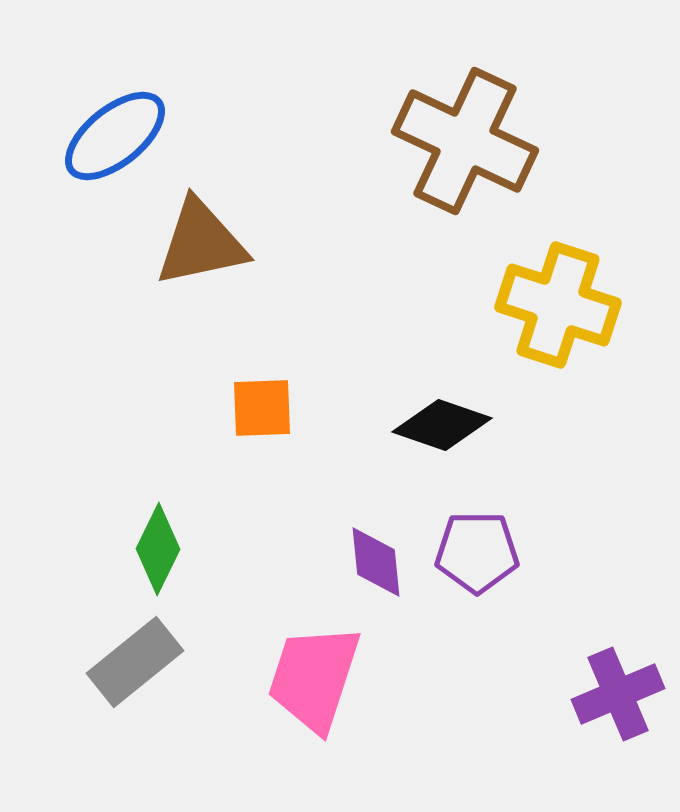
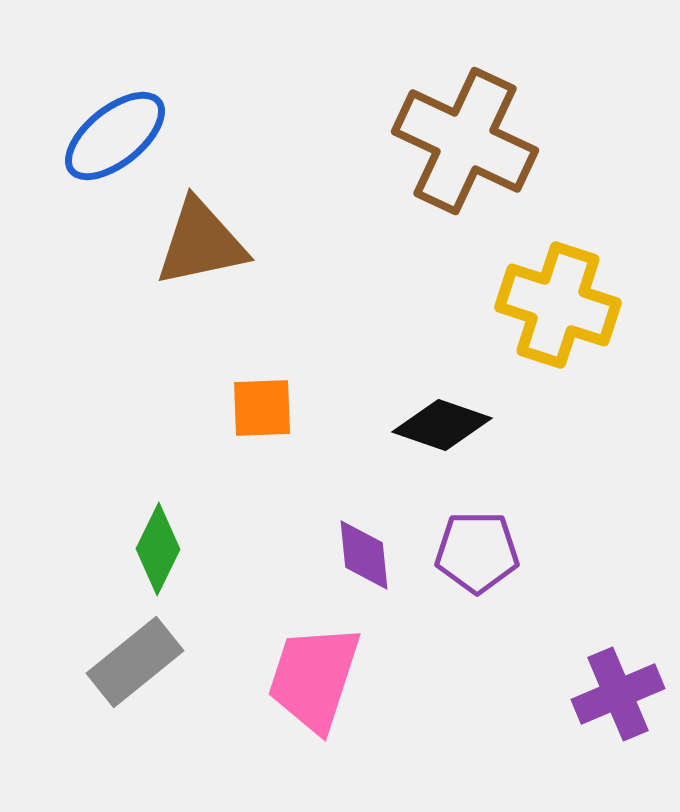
purple diamond: moved 12 px left, 7 px up
